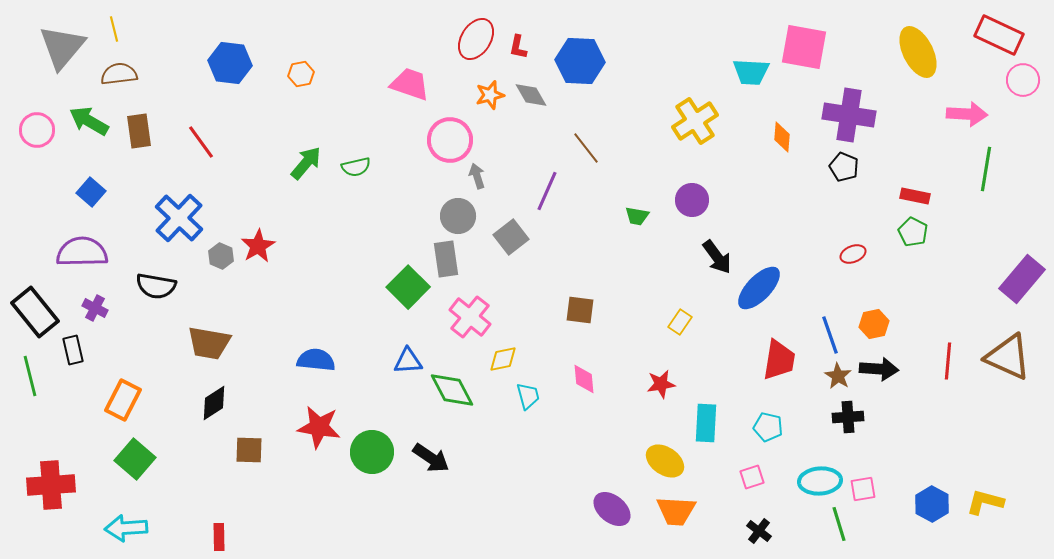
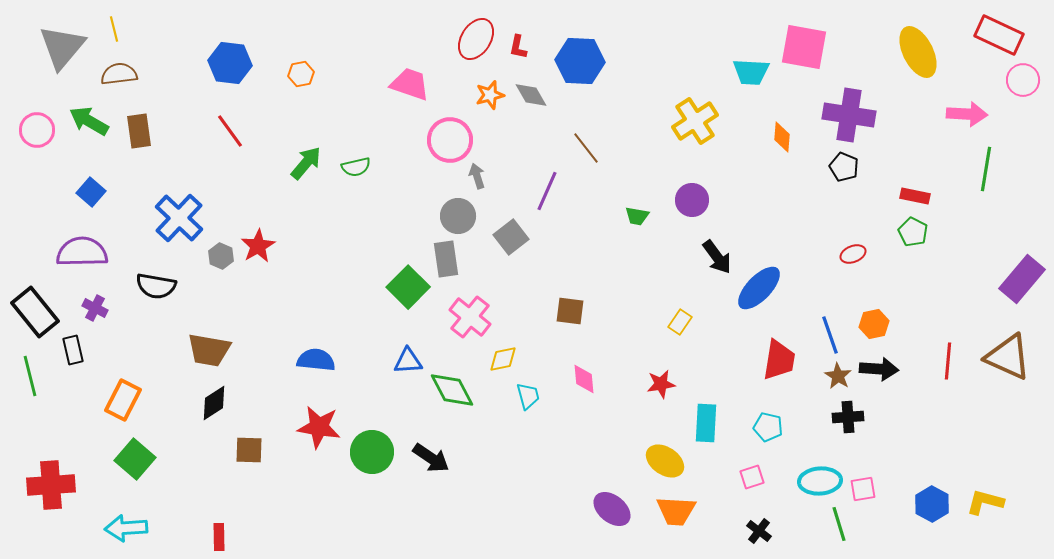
red line at (201, 142): moved 29 px right, 11 px up
brown square at (580, 310): moved 10 px left, 1 px down
brown trapezoid at (209, 343): moved 7 px down
